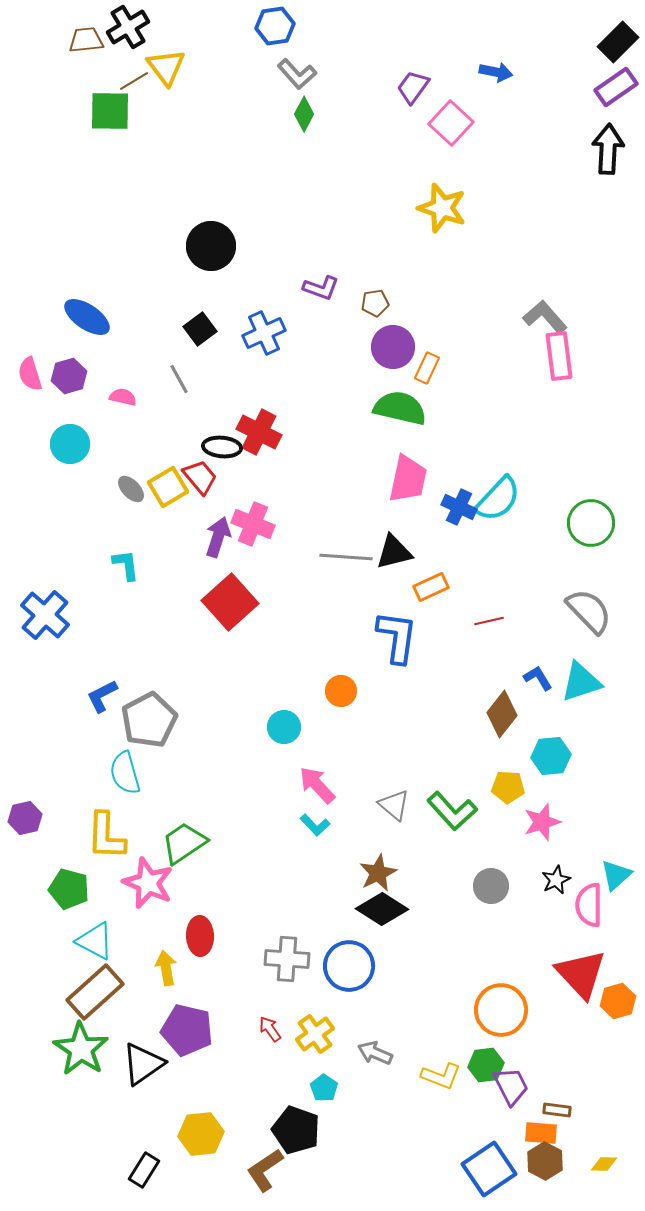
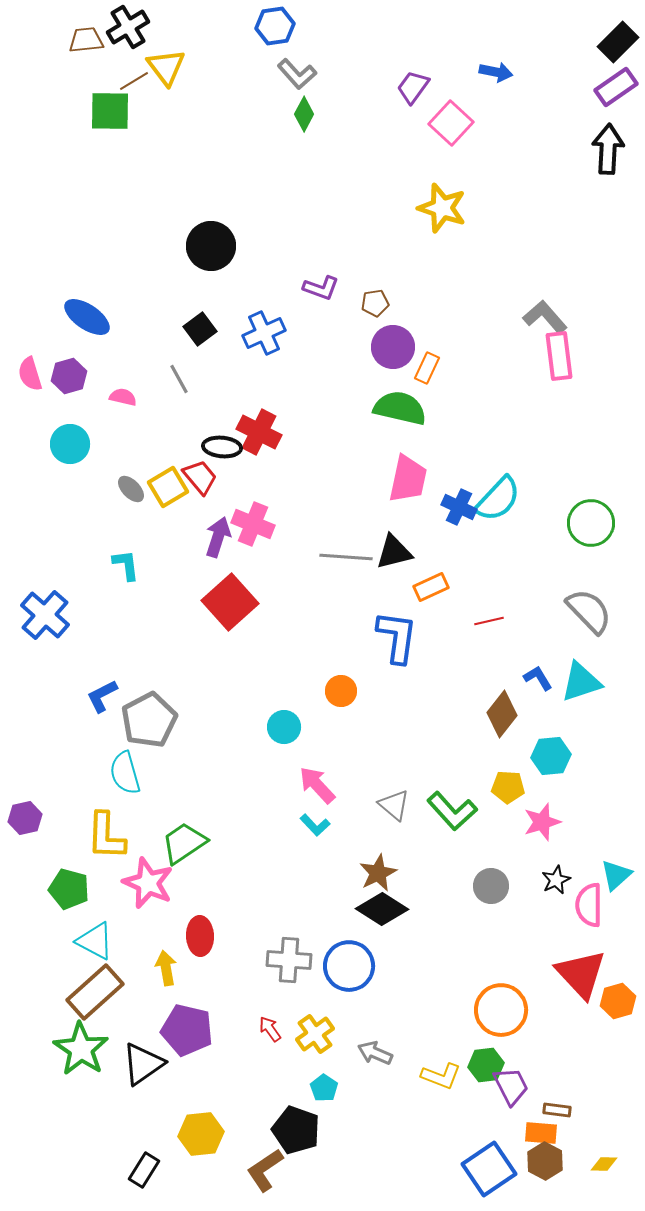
gray cross at (287, 959): moved 2 px right, 1 px down
